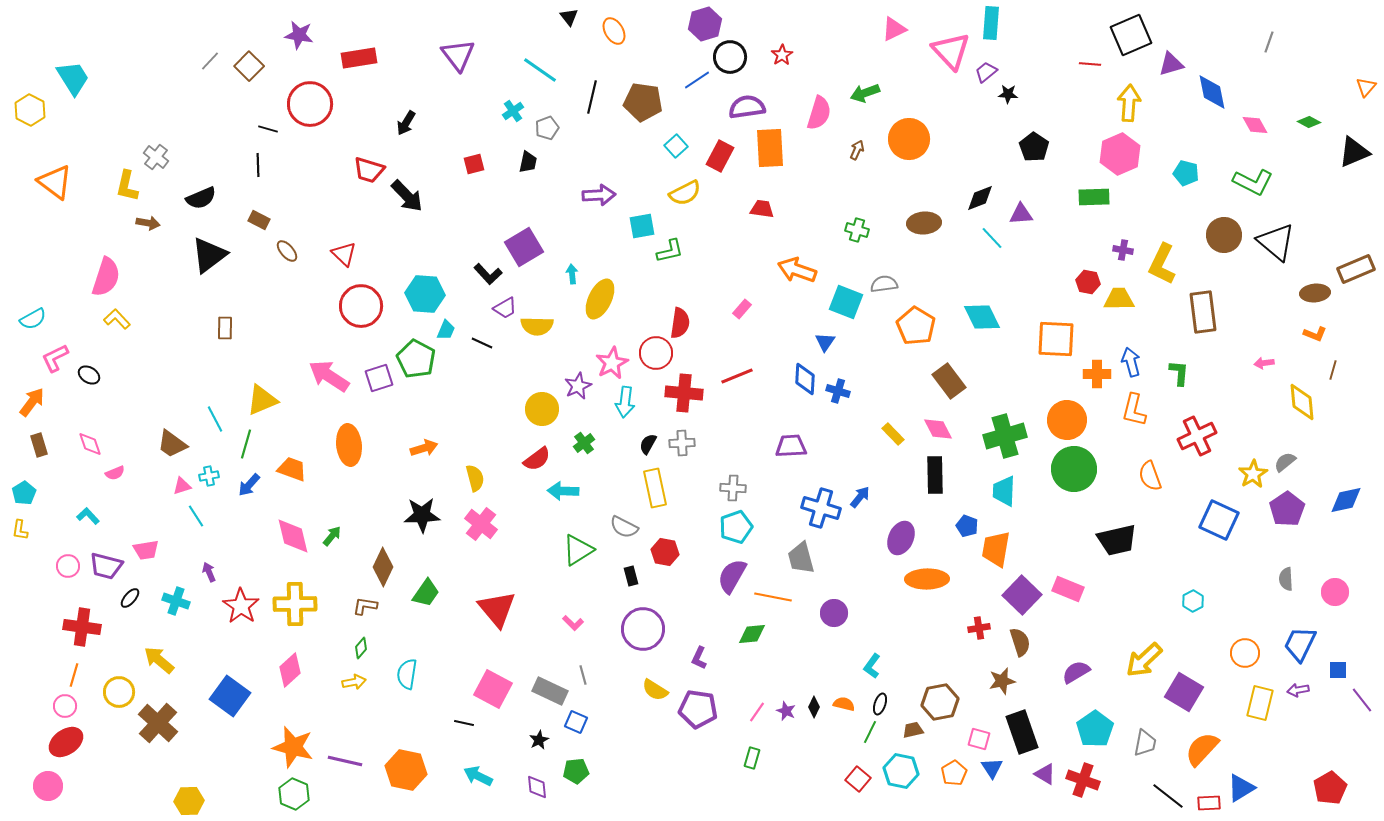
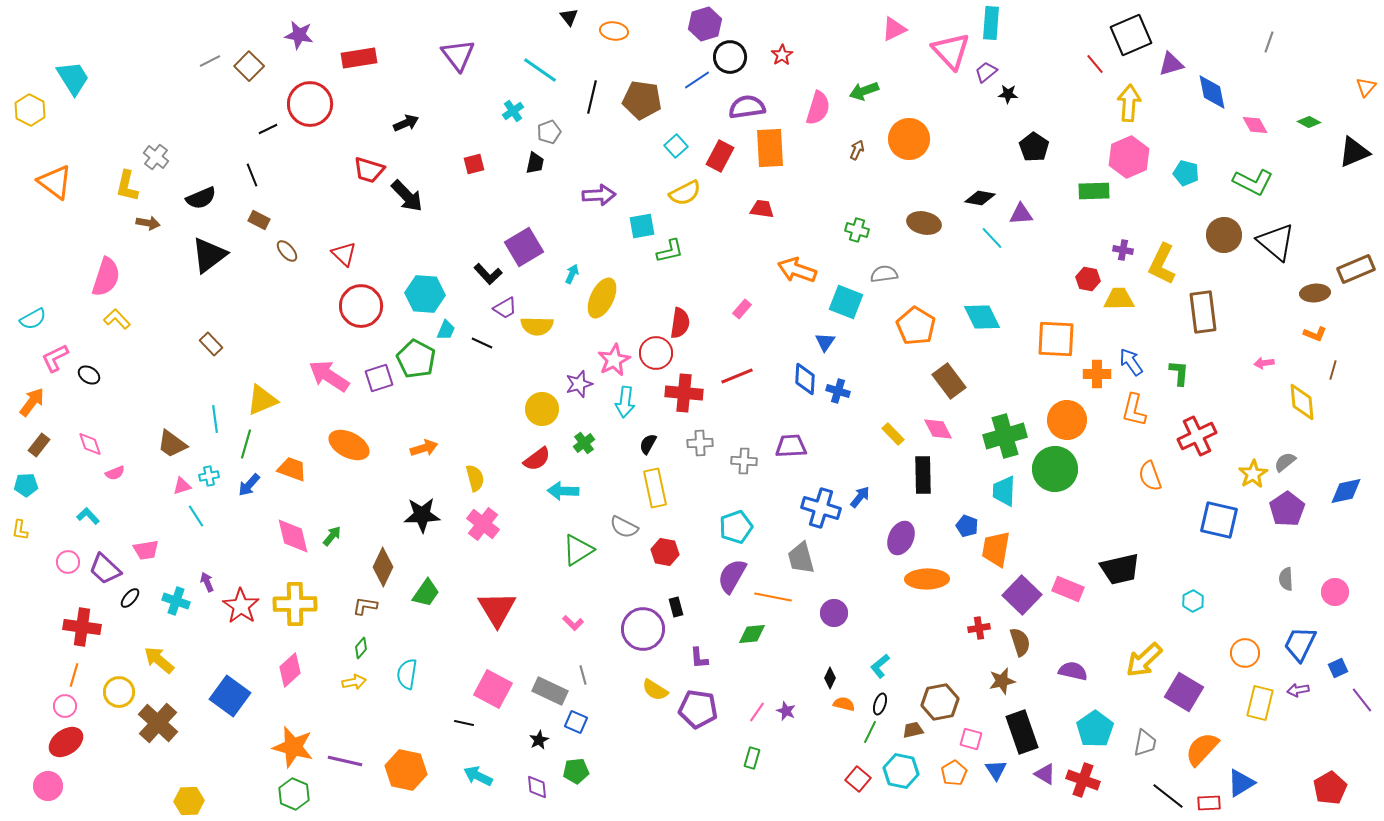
orange ellipse at (614, 31): rotated 52 degrees counterclockwise
gray line at (210, 61): rotated 20 degrees clockwise
red line at (1090, 64): moved 5 px right; rotated 45 degrees clockwise
green arrow at (865, 93): moved 1 px left, 2 px up
brown pentagon at (643, 102): moved 1 px left, 2 px up
pink semicircle at (819, 113): moved 1 px left, 5 px up
black arrow at (406, 123): rotated 145 degrees counterclockwise
gray pentagon at (547, 128): moved 2 px right, 4 px down
black line at (268, 129): rotated 42 degrees counterclockwise
pink hexagon at (1120, 154): moved 9 px right, 3 px down
black trapezoid at (528, 162): moved 7 px right, 1 px down
black line at (258, 165): moved 6 px left, 10 px down; rotated 20 degrees counterclockwise
green rectangle at (1094, 197): moved 6 px up
black diamond at (980, 198): rotated 32 degrees clockwise
brown ellipse at (924, 223): rotated 16 degrees clockwise
cyan arrow at (572, 274): rotated 30 degrees clockwise
red hexagon at (1088, 282): moved 3 px up
gray semicircle at (884, 284): moved 10 px up
yellow ellipse at (600, 299): moved 2 px right, 1 px up
brown rectangle at (225, 328): moved 14 px left, 16 px down; rotated 45 degrees counterclockwise
blue arrow at (1131, 362): rotated 20 degrees counterclockwise
pink star at (612, 363): moved 2 px right, 3 px up
purple star at (578, 386): moved 1 px right, 2 px up; rotated 8 degrees clockwise
cyan line at (215, 419): rotated 20 degrees clockwise
gray cross at (682, 443): moved 18 px right
brown rectangle at (39, 445): rotated 55 degrees clockwise
orange ellipse at (349, 445): rotated 57 degrees counterclockwise
green circle at (1074, 469): moved 19 px left
black rectangle at (935, 475): moved 12 px left
gray cross at (733, 488): moved 11 px right, 27 px up
cyan pentagon at (24, 493): moved 2 px right, 8 px up; rotated 30 degrees clockwise
blue diamond at (1346, 500): moved 9 px up
blue square at (1219, 520): rotated 12 degrees counterclockwise
pink cross at (481, 524): moved 2 px right
black trapezoid at (1117, 540): moved 3 px right, 29 px down
pink circle at (68, 566): moved 4 px up
purple trapezoid at (106, 566): moved 1 px left, 3 px down; rotated 28 degrees clockwise
purple arrow at (209, 572): moved 2 px left, 10 px down
black rectangle at (631, 576): moved 45 px right, 31 px down
red triangle at (497, 609): rotated 9 degrees clockwise
purple L-shape at (699, 658): rotated 30 degrees counterclockwise
cyan L-shape at (872, 666): moved 8 px right; rotated 15 degrees clockwise
blue square at (1338, 670): moved 2 px up; rotated 24 degrees counterclockwise
purple semicircle at (1076, 672): moved 3 px left, 1 px up; rotated 44 degrees clockwise
black diamond at (814, 707): moved 16 px right, 29 px up
pink square at (979, 739): moved 8 px left
blue triangle at (992, 768): moved 4 px right, 2 px down
blue triangle at (1241, 788): moved 5 px up
